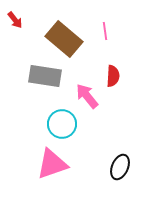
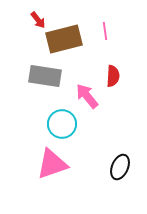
red arrow: moved 23 px right
brown rectangle: rotated 54 degrees counterclockwise
